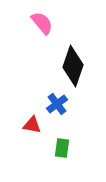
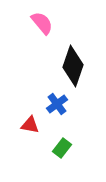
red triangle: moved 2 px left
green rectangle: rotated 30 degrees clockwise
